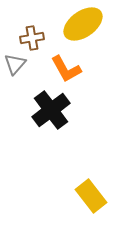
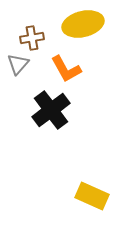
yellow ellipse: rotated 21 degrees clockwise
gray triangle: moved 3 px right
yellow rectangle: moved 1 px right; rotated 28 degrees counterclockwise
